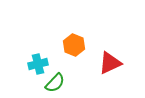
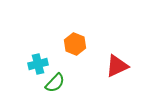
orange hexagon: moved 1 px right, 1 px up
red triangle: moved 7 px right, 3 px down
